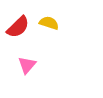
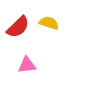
pink triangle: rotated 42 degrees clockwise
